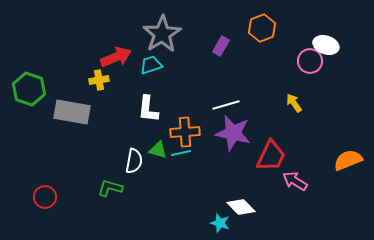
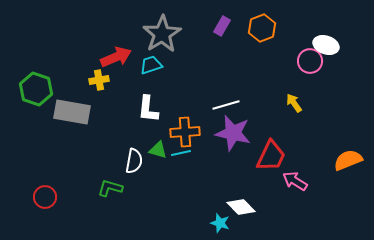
purple rectangle: moved 1 px right, 20 px up
green hexagon: moved 7 px right
